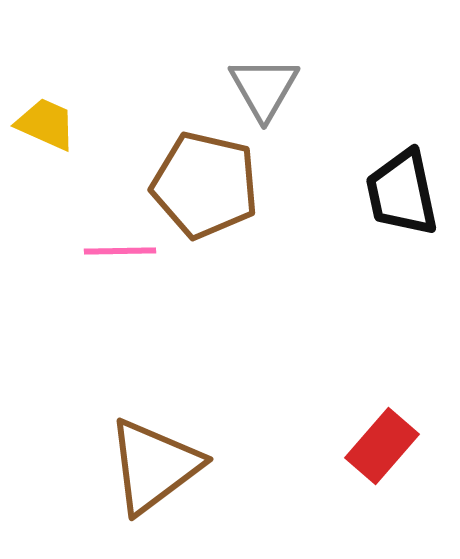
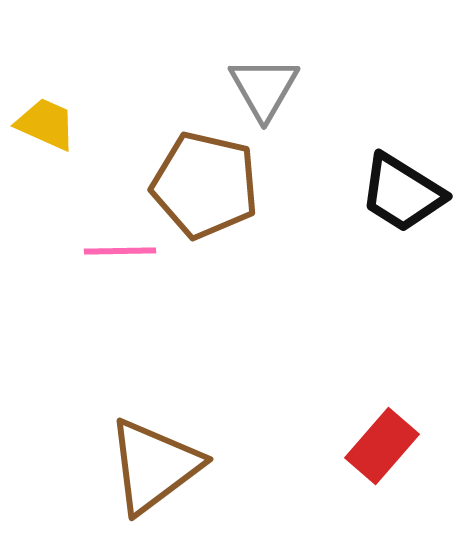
black trapezoid: rotated 46 degrees counterclockwise
